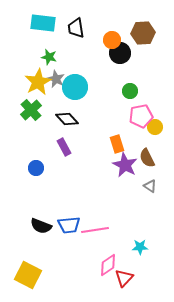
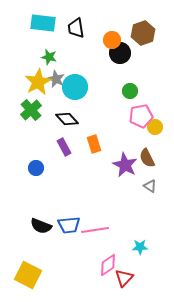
brown hexagon: rotated 15 degrees counterclockwise
orange rectangle: moved 23 px left
